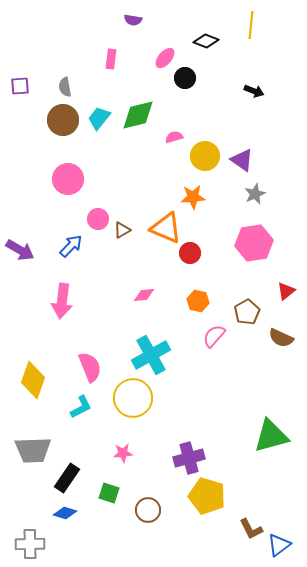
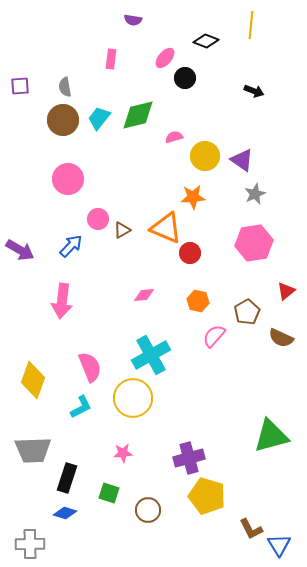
black rectangle at (67, 478): rotated 16 degrees counterclockwise
blue triangle at (279, 545): rotated 25 degrees counterclockwise
